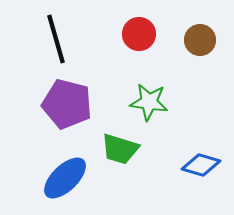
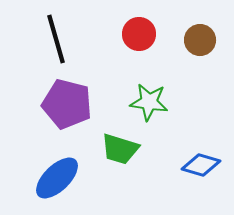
blue ellipse: moved 8 px left
